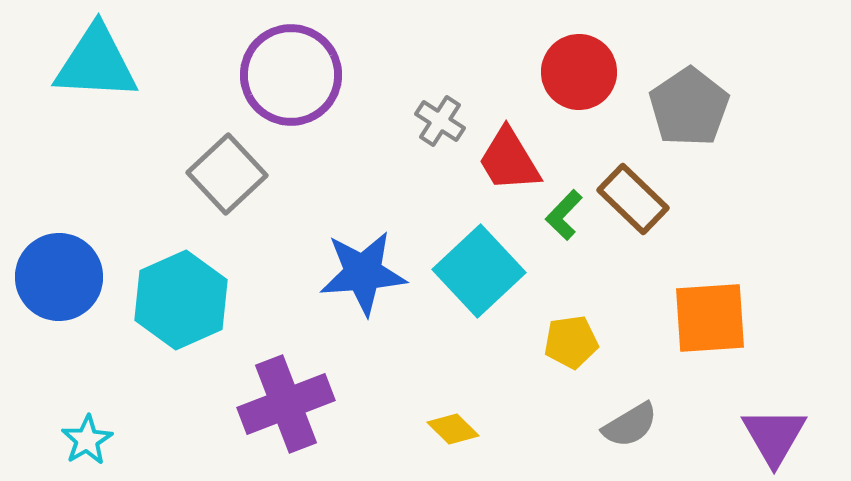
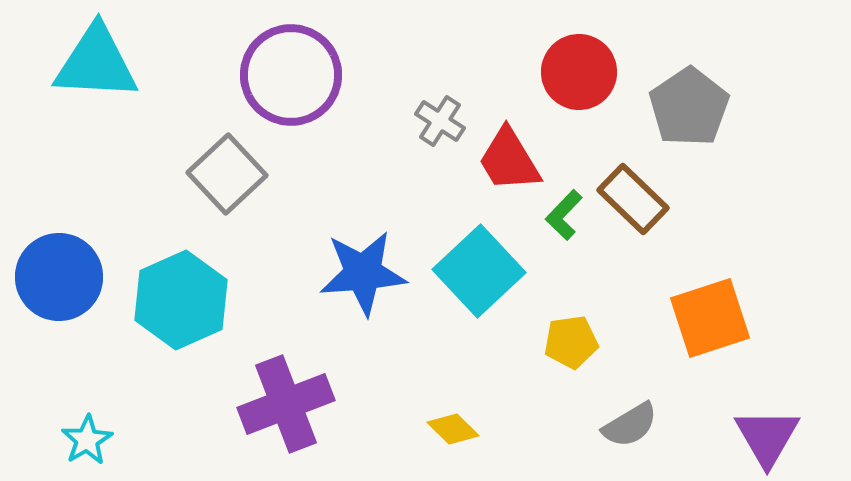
orange square: rotated 14 degrees counterclockwise
purple triangle: moved 7 px left, 1 px down
